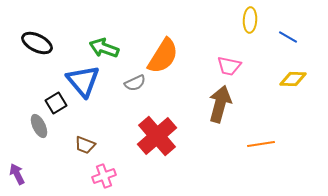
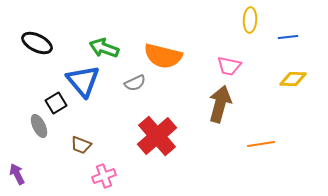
blue line: rotated 36 degrees counterclockwise
orange semicircle: rotated 72 degrees clockwise
brown trapezoid: moved 4 px left
